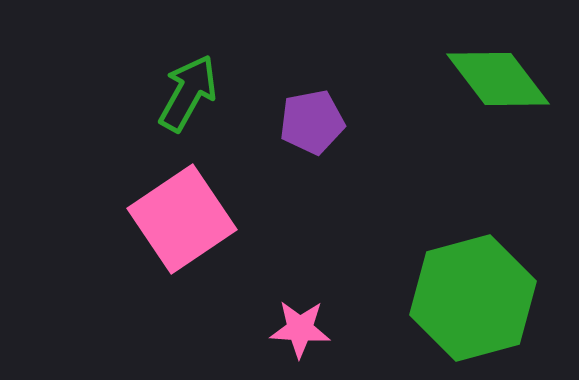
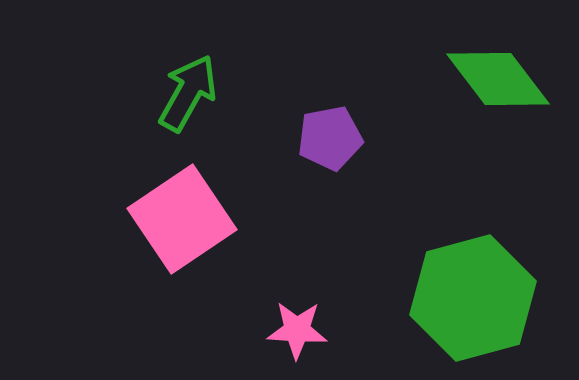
purple pentagon: moved 18 px right, 16 px down
pink star: moved 3 px left, 1 px down
